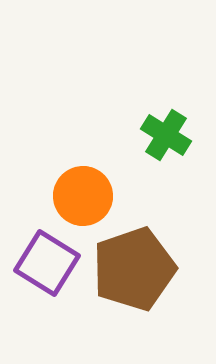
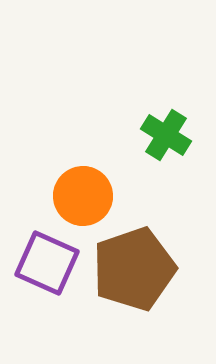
purple square: rotated 8 degrees counterclockwise
